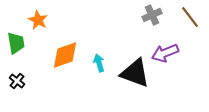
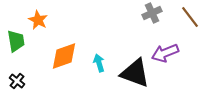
gray cross: moved 2 px up
green trapezoid: moved 2 px up
orange diamond: moved 1 px left, 1 px down
